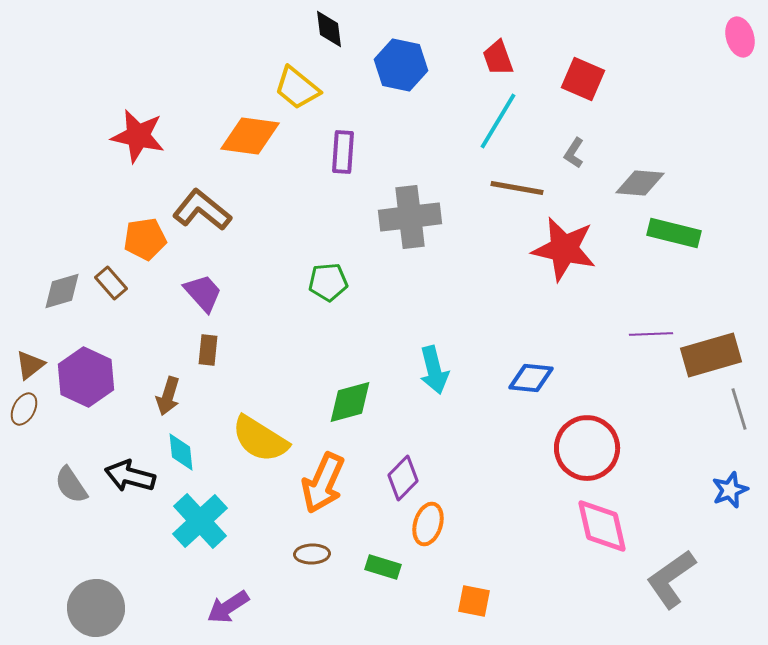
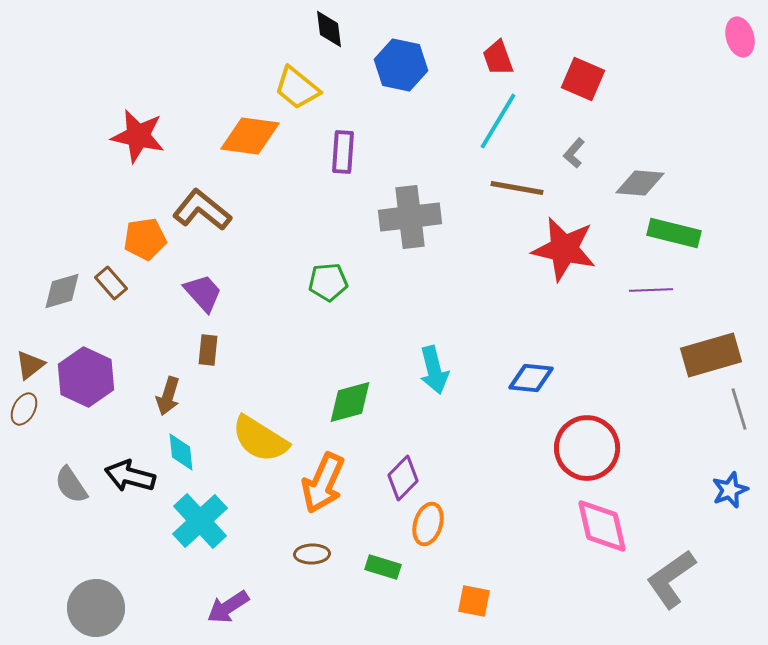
gray L-shape at (574, 153): rotated 8 degrees clockwise
purple line at (651, 334): moved 44 px up
